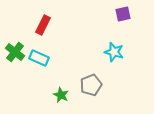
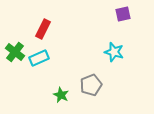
red rectangle: moved 4 px down
cyan rectangle: rotated 48 degrees counterclockwise
